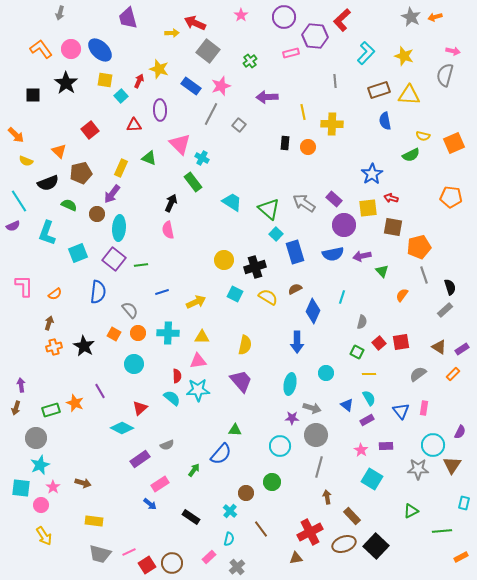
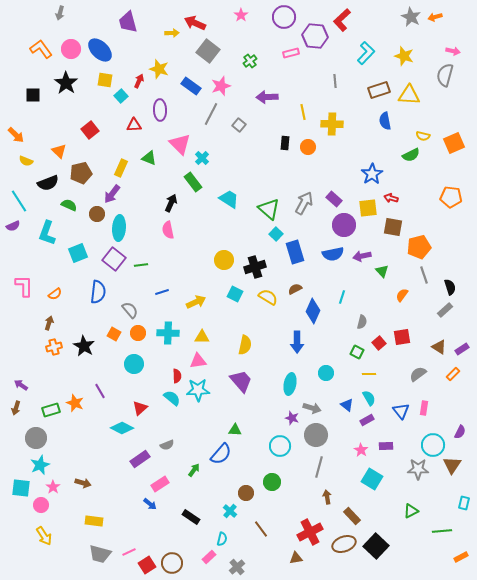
purple trapezoid at (128, 18): moved 4 px down
cyan cross at (202, 158): rotated 16 degrees clockwise
cyan trapezoid at (232, 202): moved 3 px left, 3 px up
gray arrow at (304, 203): rotated 85 degrees clockwise
red square at (401, 342): moved 1 px right, 5 px up
purple arrow at (21, 385): rotated 48 degrees counterclockwise
purple star at (292, 418): rotated 16 degrees clockwise
cyan semicircle at (229, 539): moved 7 px left
